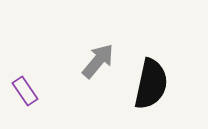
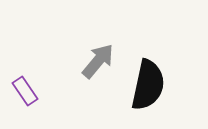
black semicircle: moved 3 px left, 1 px down
